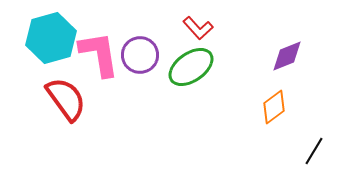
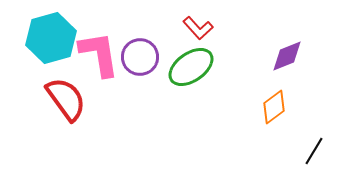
purple circle: moved 2 px down
